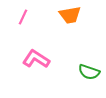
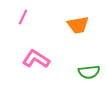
orange trapezoid: moved 8 px right, 10 px down
green semicircle: rotated 25 degrees counterclockwise
